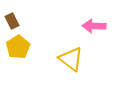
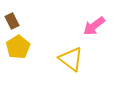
pink arrow: rotated 40 degrees counterclockwise
